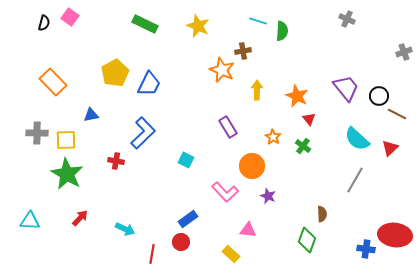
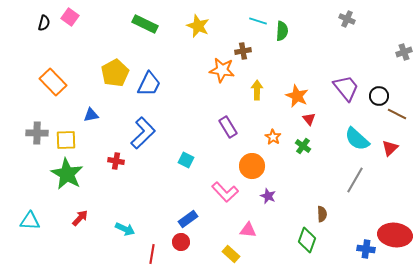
orange star at (222, 70): rotated 15 degrees counterclockwise
